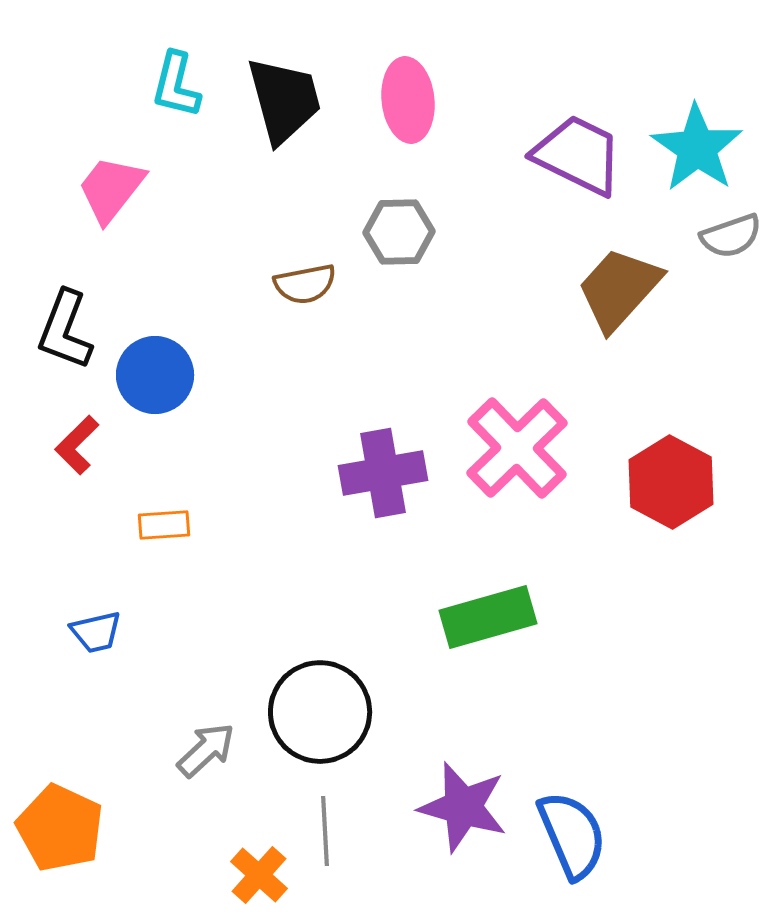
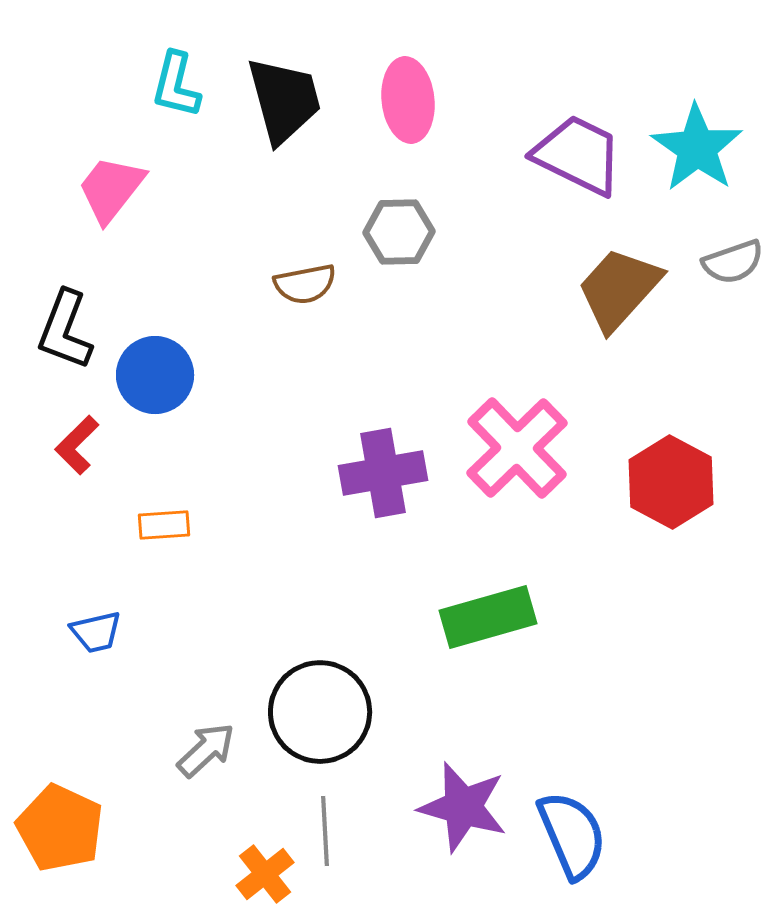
gray semicircle: moved 2 px right, 26 px down
orange cross: moved 6 px right, 1 px up; rotated 10 degrees clockwise
